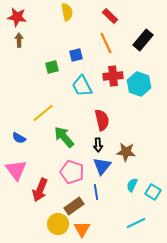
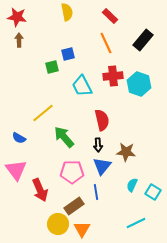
blue square: moved 8 px left, 1 px up
pink pentagon: rotated 20 degrees counterclockwise
red arrow: rotated 45 degrees counterclockwise
